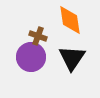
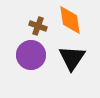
brown cross: moved 10 px up
purple circle: moved 2 px up
